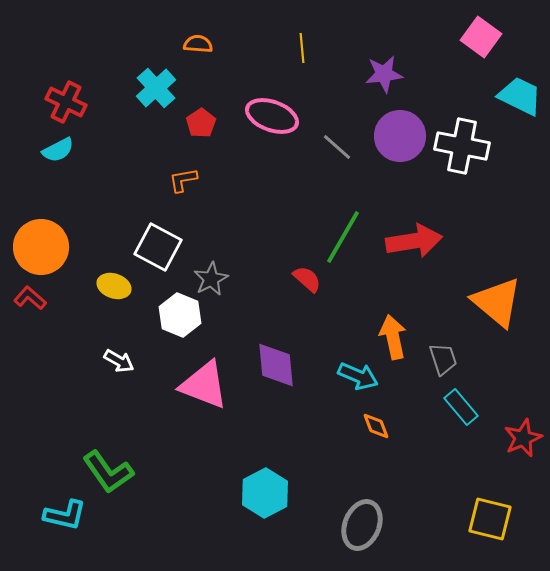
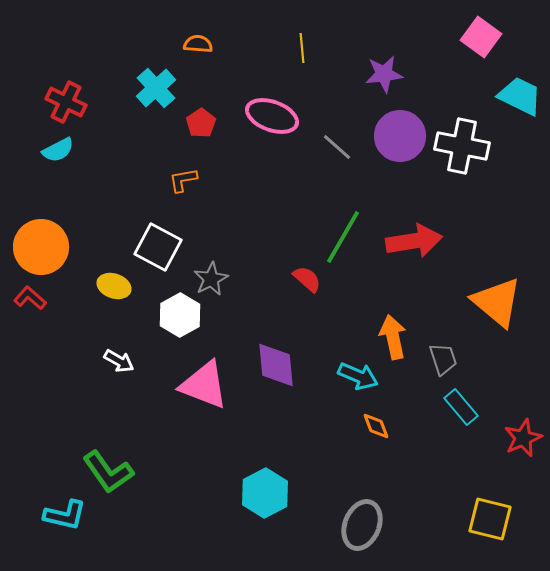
white hexagon: rotated 9 degrees clockwise
